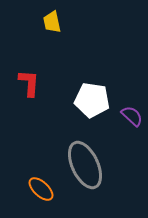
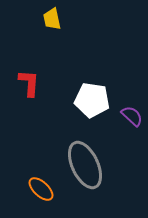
yellow trapezoid: moved 3 px up
